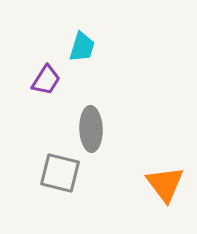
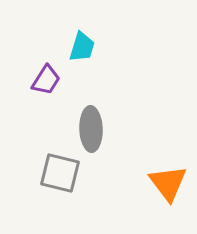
orange triangle: moved 3 px right, 1 px up
